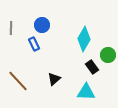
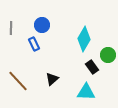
black triangle: moved 2 px left
